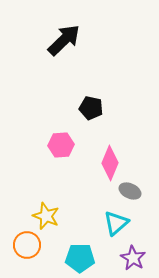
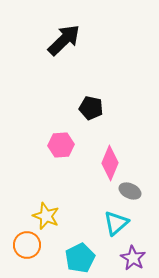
cyan pentagon: rotated 28 degrees counterclockwise
